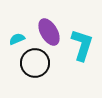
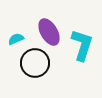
cyan semicircle: moved 1 px left
